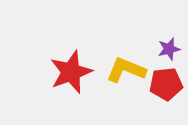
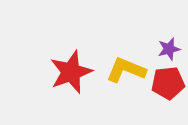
red pentagon: moved 2 px right, 1 px up
